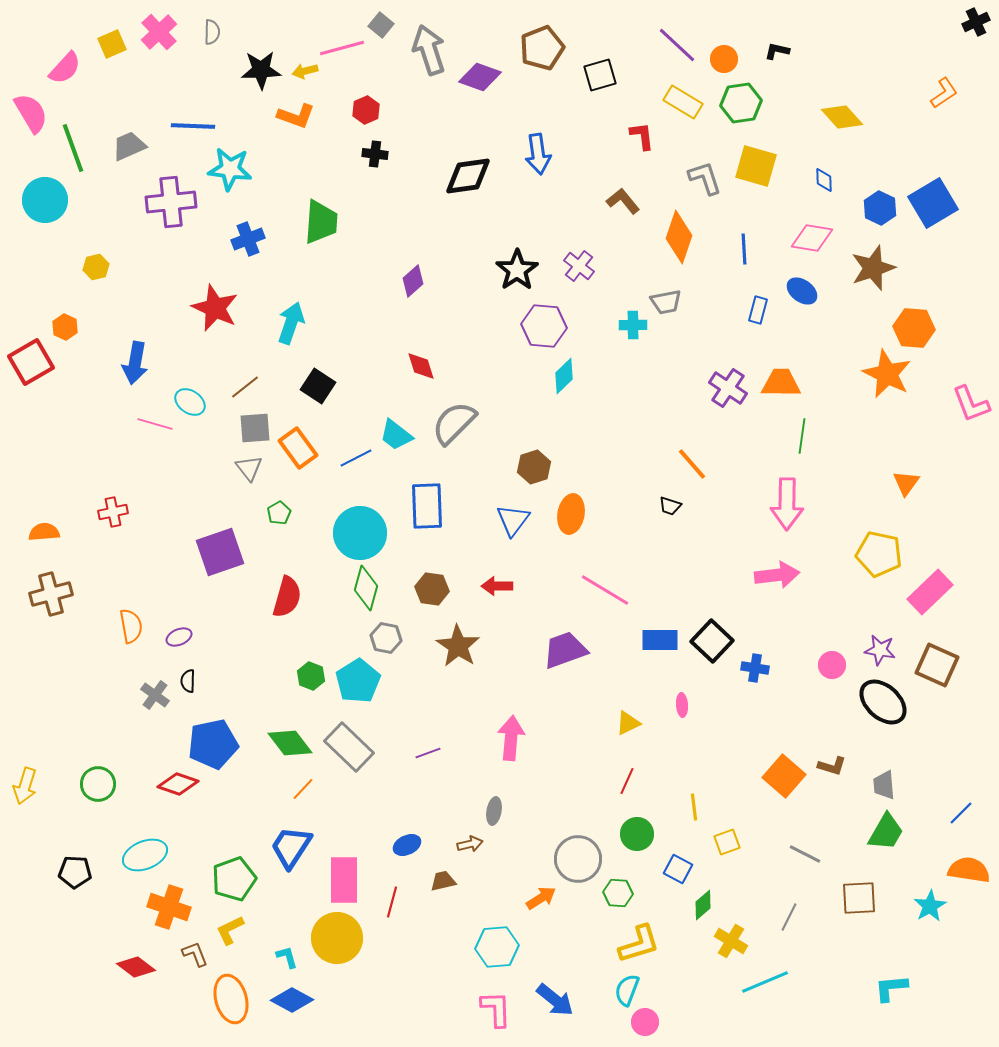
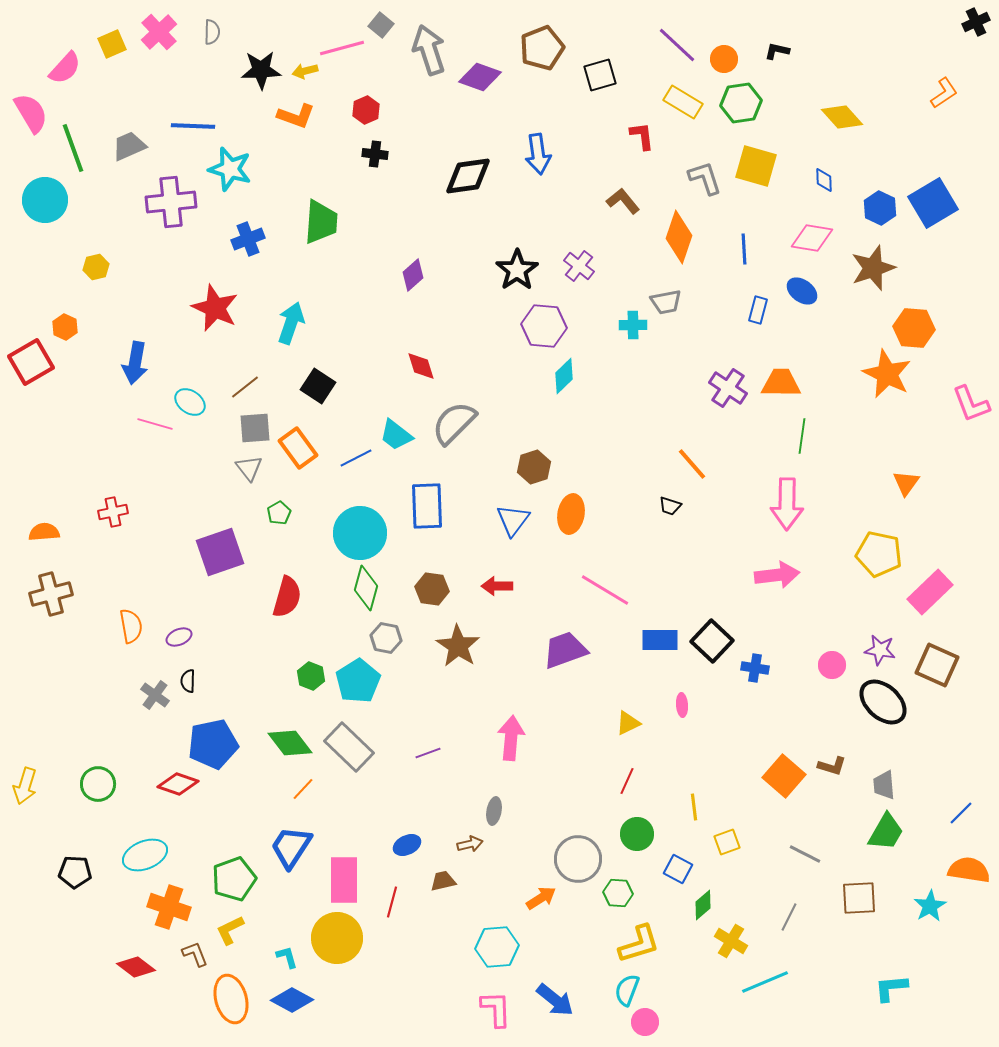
cyan star at (230, 169): rotated 9 degrees clockwise
purple diamond at (413, 281): moved 6 px up
